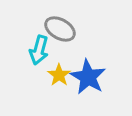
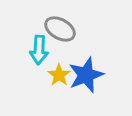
cyan arrow: rotated 12 degrees counterclockwise
blue star: moved 2 px left, 2 px up; rotated 21 degrees clockwise
